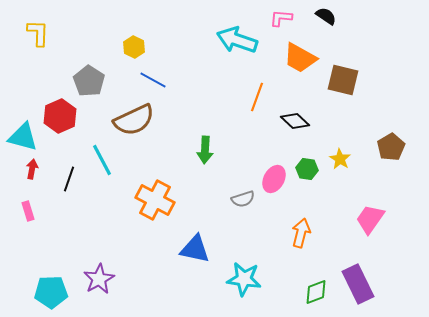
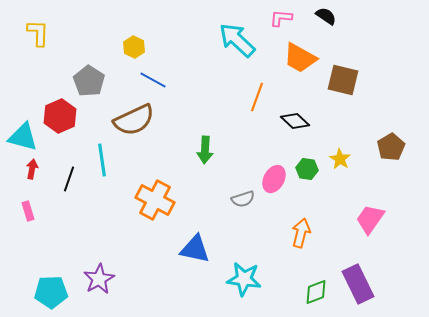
cyan arrow: rotated 24 degrees clockwise
cyan line: rotated 20 degrees clockwise
